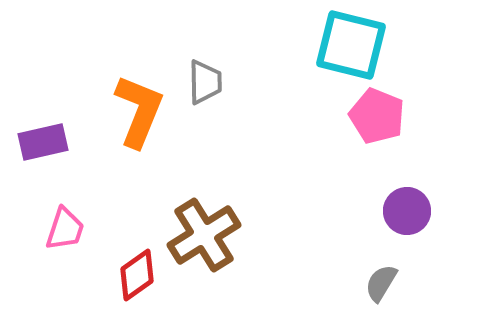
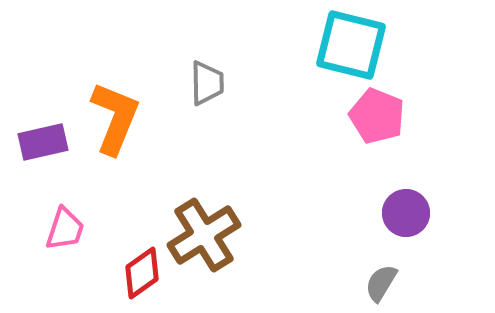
gray trapezoid: moved 2 px right, 1 px down
orange L-shape: moved 24 px left, 7 px down
purple circle: moved 1 px left, 2 px down
red diamond: moved 5 px right, 2 px up
